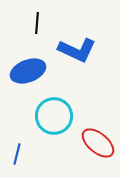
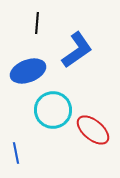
blue L-shape: rotated 60 degrees counterclockwise
cyan circle: moved 1 px left, 6 px up
red ellipse: moved 5 px left, 13 px up
blue line: moved 1 px left, 1 px up; rotated 25 degrees counterclockwise
